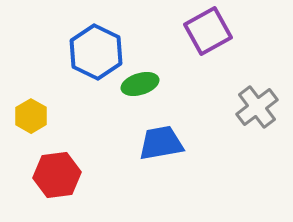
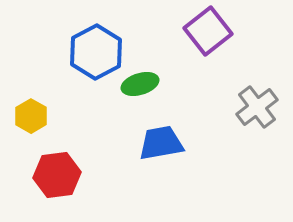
purple square: rotated 9 degrees counterclockwise
blue hexagon: rotated 6 degrees clockwise
